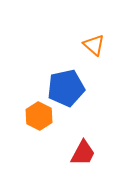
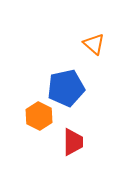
orange triangle: moved 1 px up
red trapezoid: moved 10 px left, 11 px up; rotated 28 degrees counterclockwise
